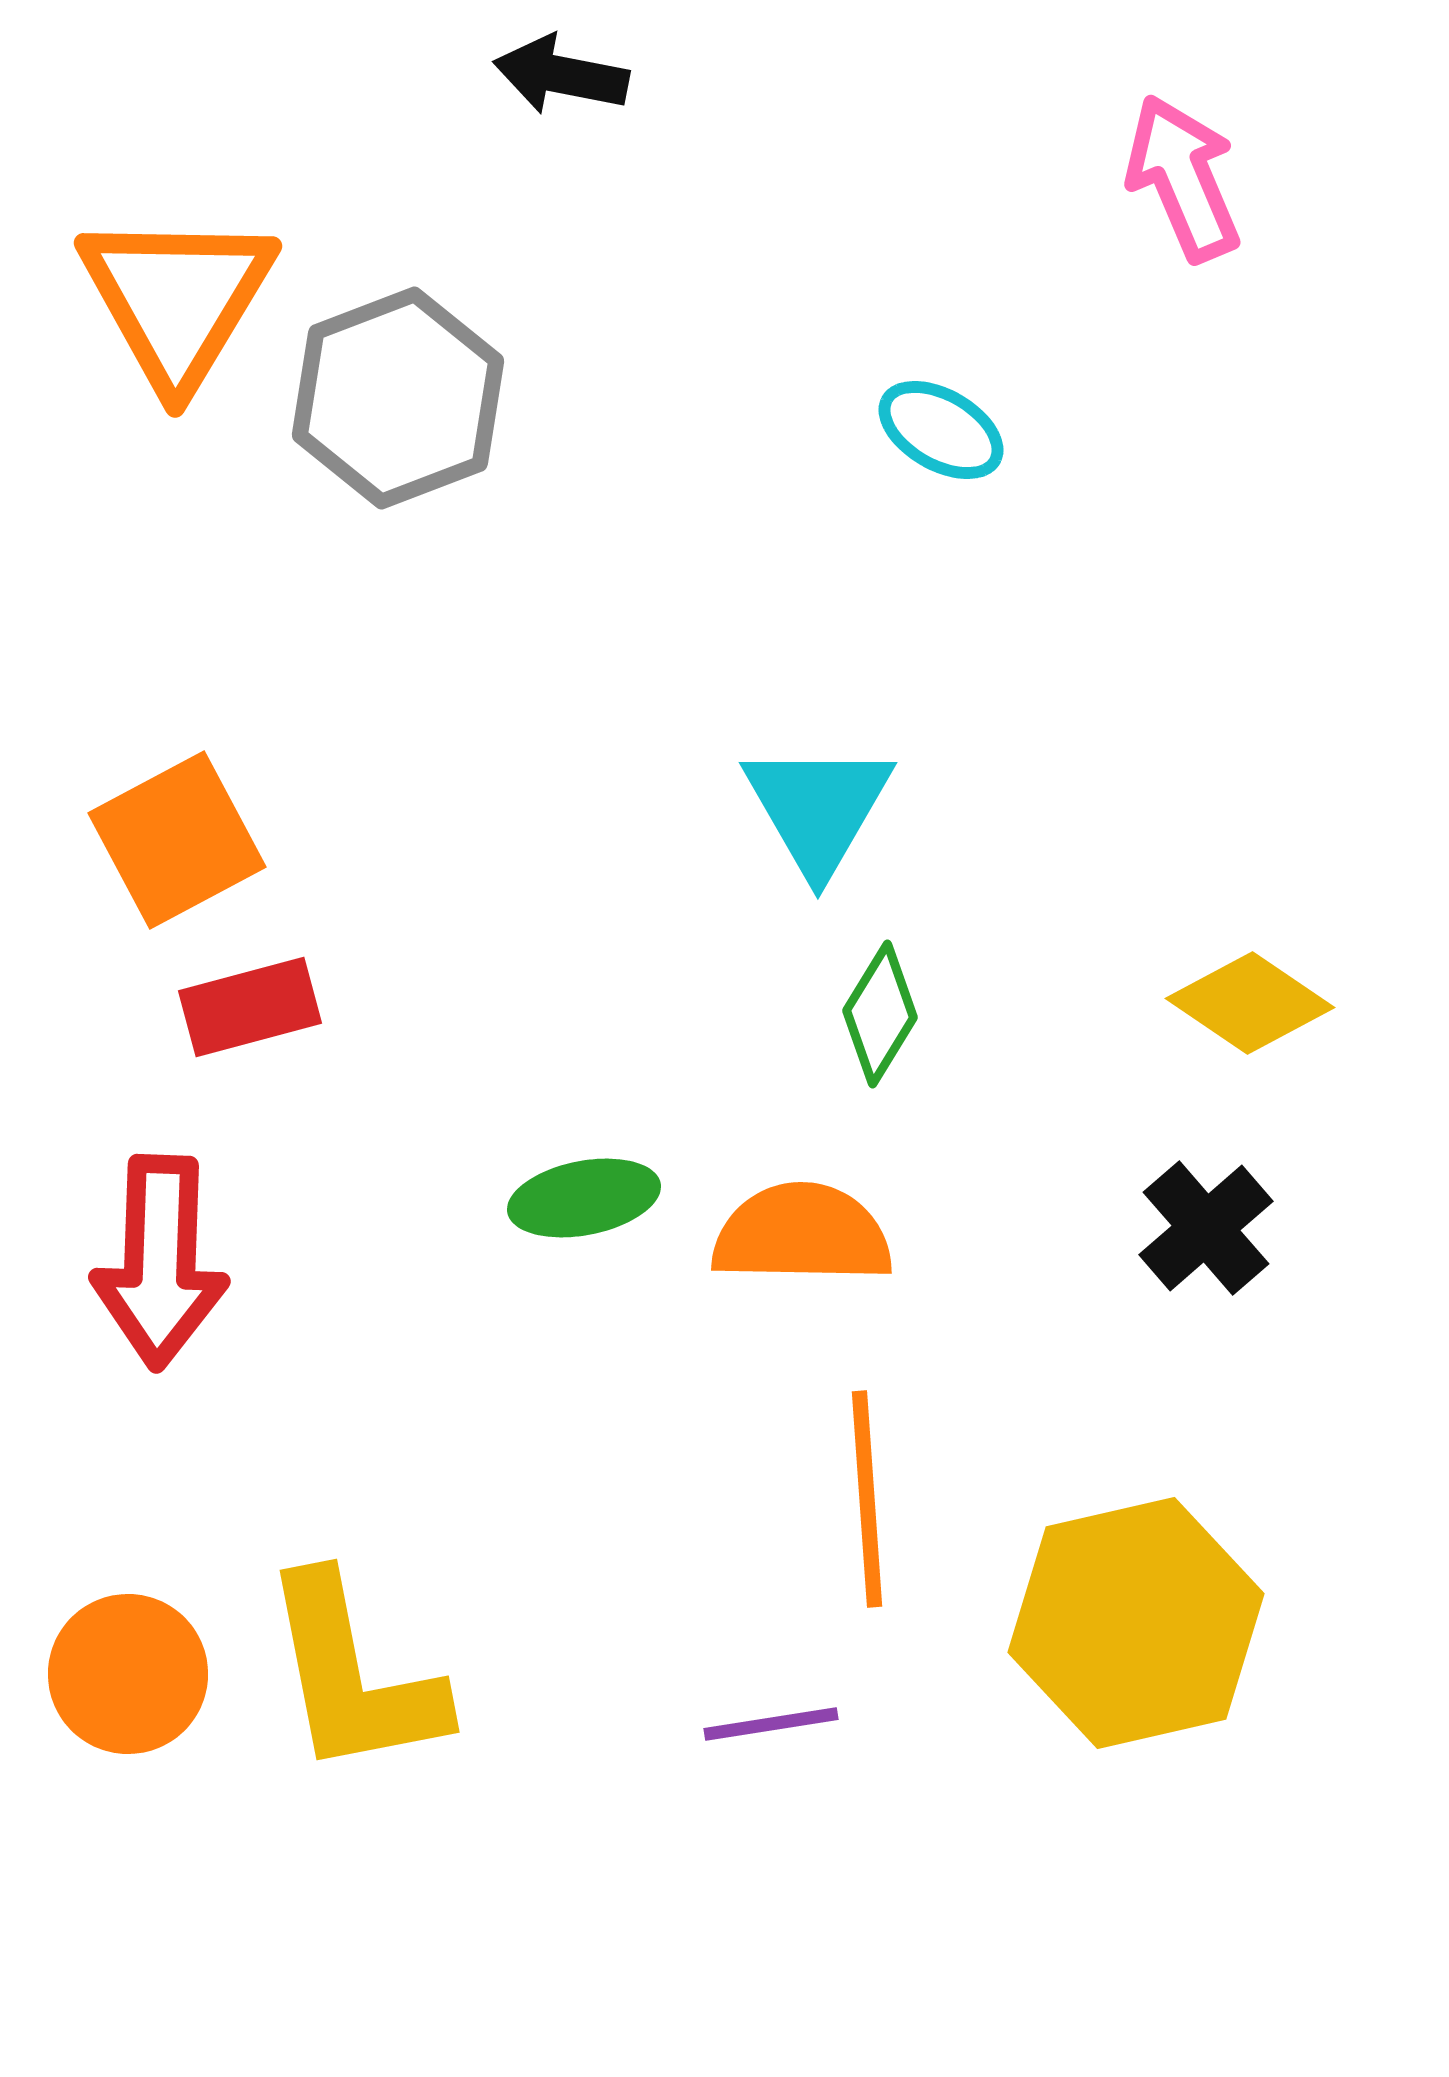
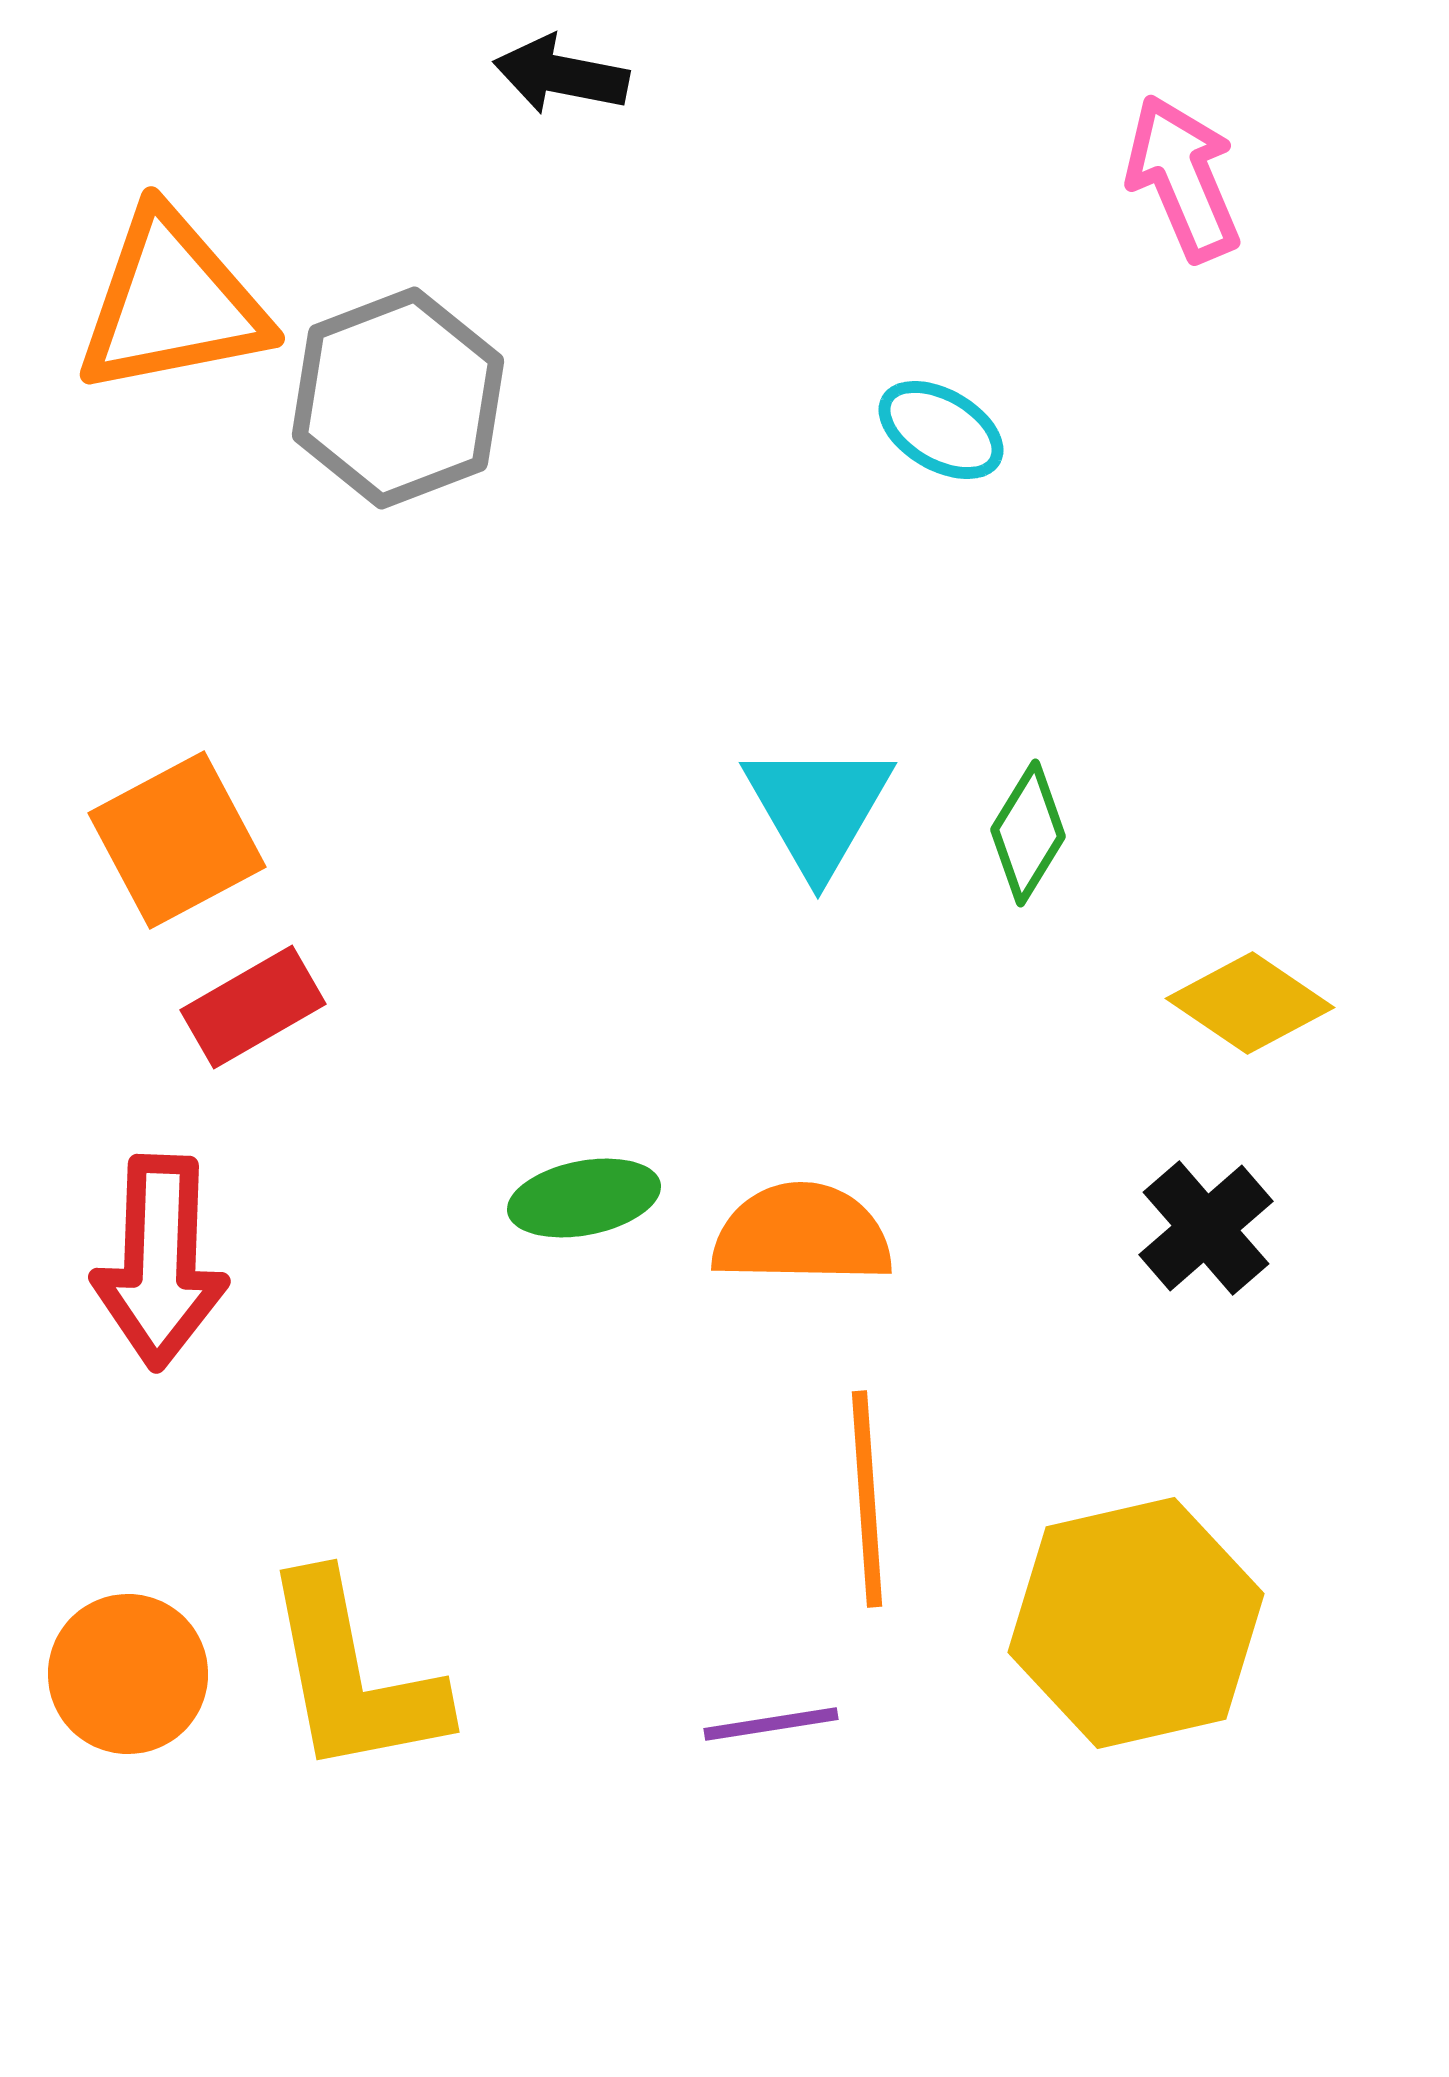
orange triangle: moved 5 px left, 4 px down; rotated 48 degrees clockwise
red rectangle: moved 3 px right; rotated 15 degrees counterclockwise
green diamond: moved 148 px right, 181 px up
